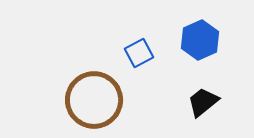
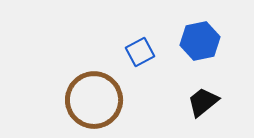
blue hexagon: moved 1 px down; rotated 12 degrees clockwise
blue square: moved 1 px right, 1 px up
